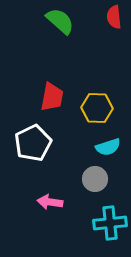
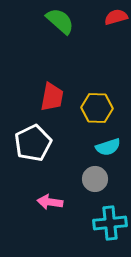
red semicircle: moved 2 px right; rotated 80 degrees clockwise
